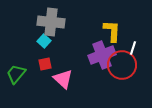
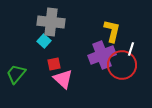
yellow L-shape: rotated 10 degrees clockwise
white line: moved 2 px left, 1 px down
red square: moved 9 px right
